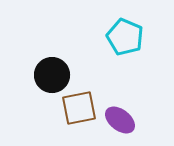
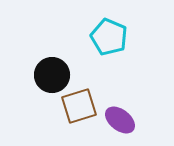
cyan pentagon: moved 16 px left
brown square: moved 2 px up; rotated 6 degrees counterclockwise
